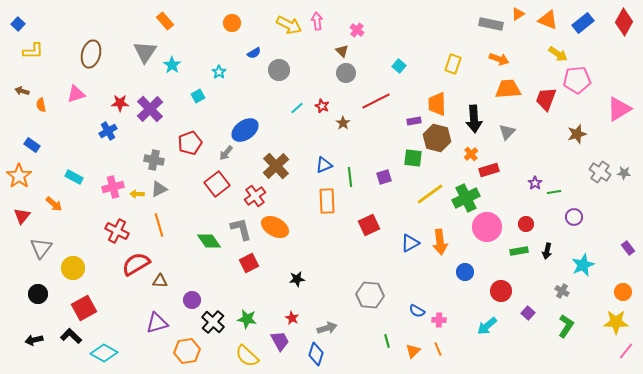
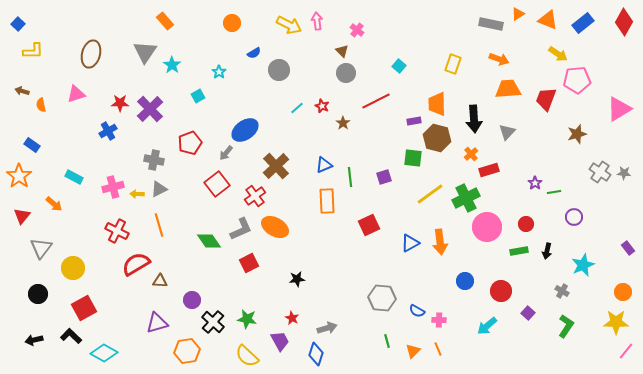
gray L-shape at (241, 229): rotated 80 degrees clockwise
blue circle at (465, 272): moved 9 px down
gray hexagon at (370, 295): moved 12 px right, 3 px down
